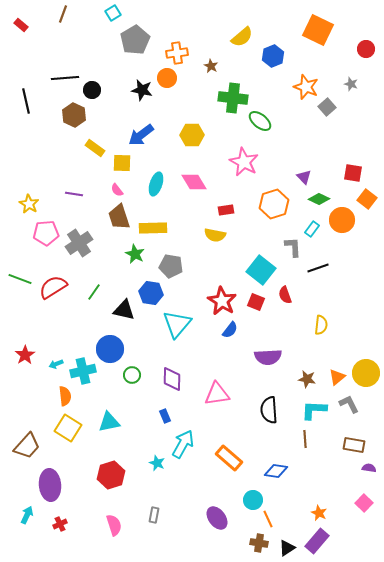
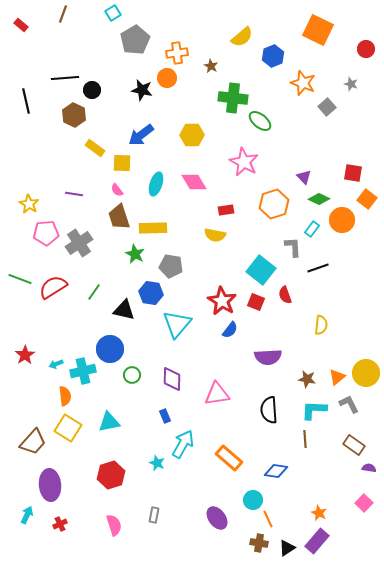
orange star at (306, 87): moved 3 px left, 4 px up
brown rectangle at (354, 445): rotated 25 degrees clockwise
brown trapezoid at (27, 446): moved 6 px right, 4 px up
